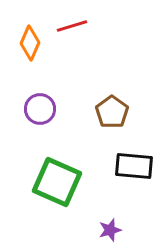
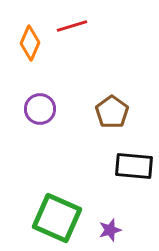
green square: moved 36 px down
